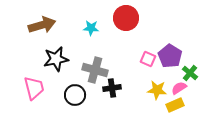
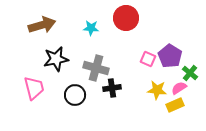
gray cross: moved 1 px right, 2 px up
